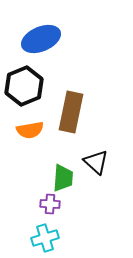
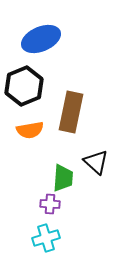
cyan cross: moved 1 px right
